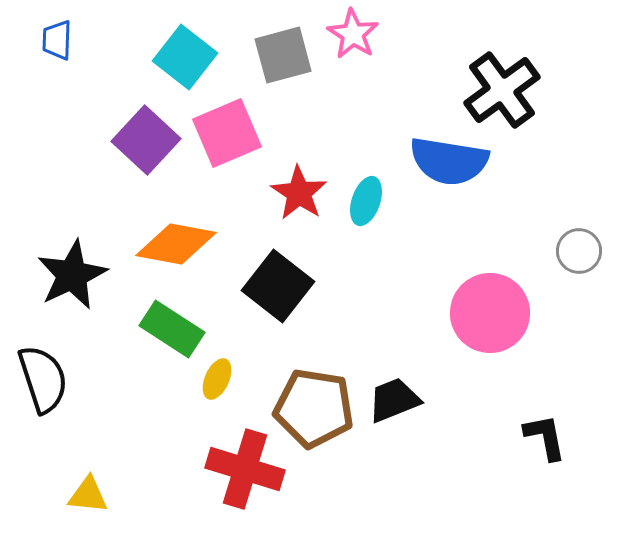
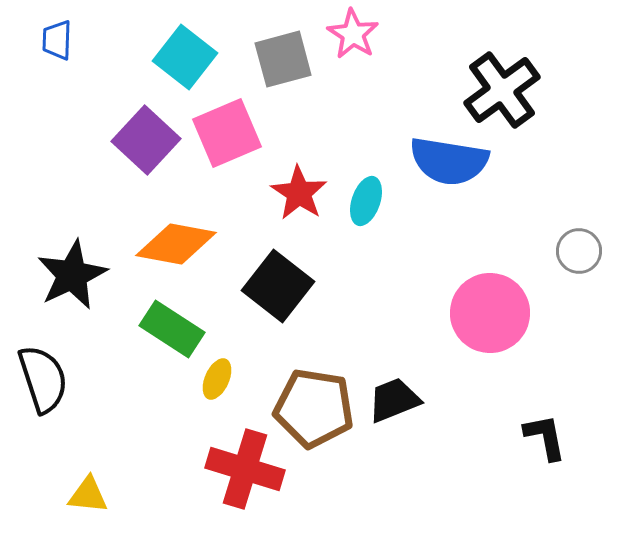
gray square: moved 4 px down
